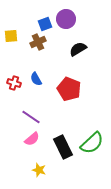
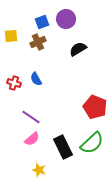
blue square: moved 3 px left, 2 px up
red pentagon: moved 26 px right, 18 px down
